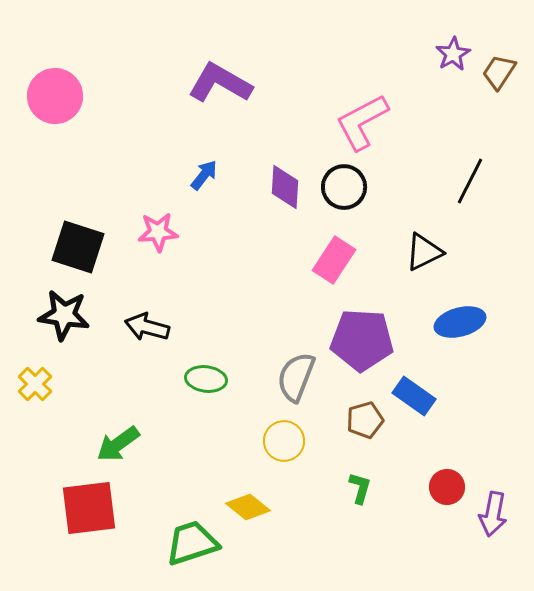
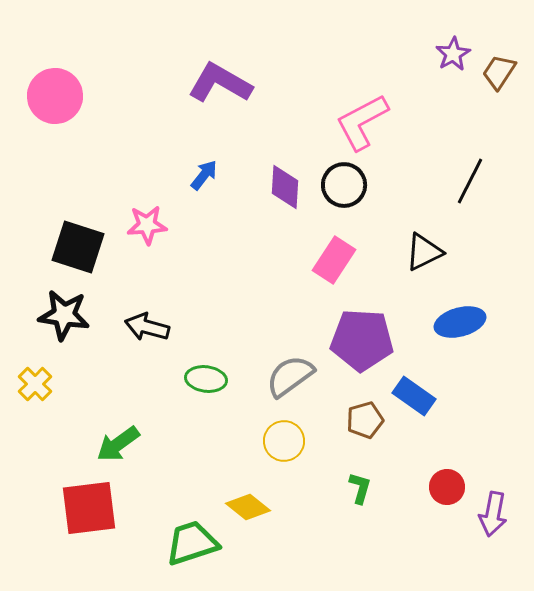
black circle: moved 2 px up
pink star: moved 11 px left, 7 px up
gray semicircle: moved 6 px left, 1 px up; rotated 33 degrees clockwise
